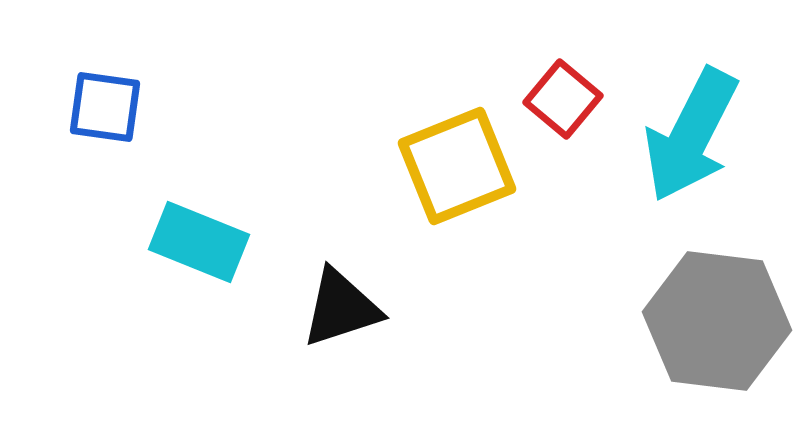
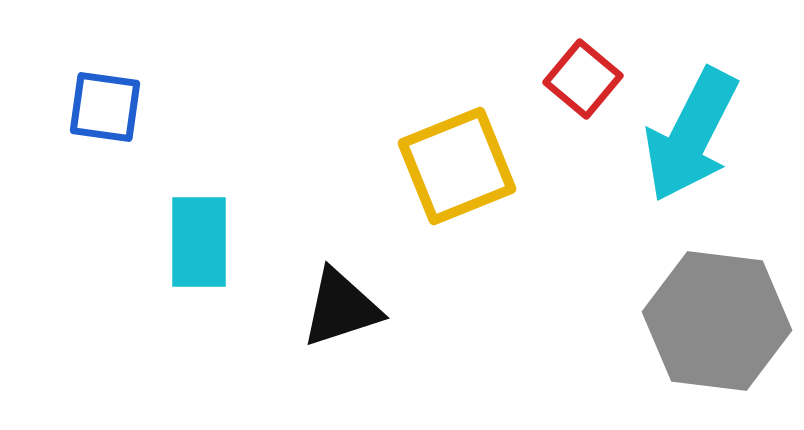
red square: moved 20 px right, 20 px up
cyan rectangle: rotated 68 degrees clockwise
